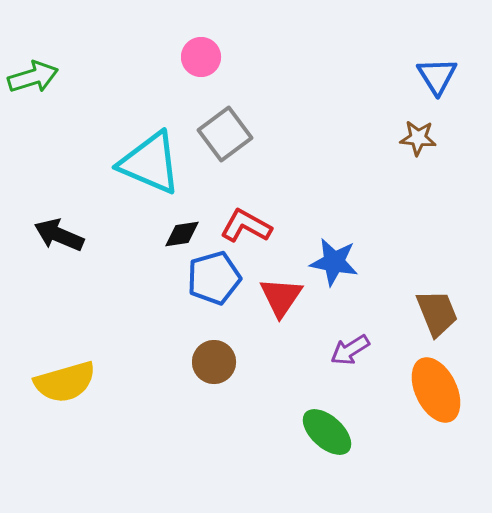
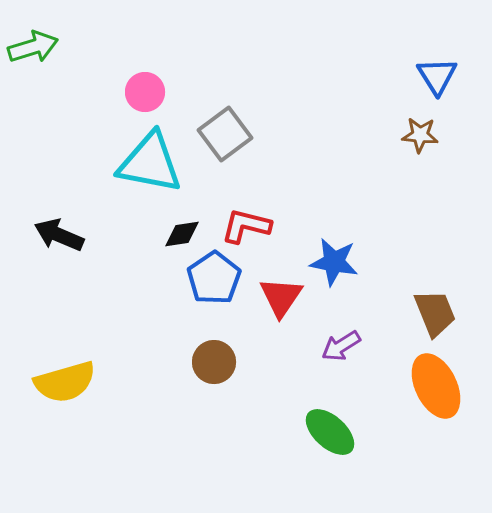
pink circle: moved 56 px left, 35 px down
green arrow: moved 30 px up
brown star: moved 2 px right, 3 px up
cyan triangle: rotated 12 degrees counterclockwise
red L-shape: rotated 15 degrees counterclockwise
blue pentagon: rotated 18 degrees counterclockwise
brown trapezoid: moved 2 px left
purple arrow: moved 9 px left, 4 px up
orange ellipse: moved 4 px up
green ellipse: moved 3 px right
